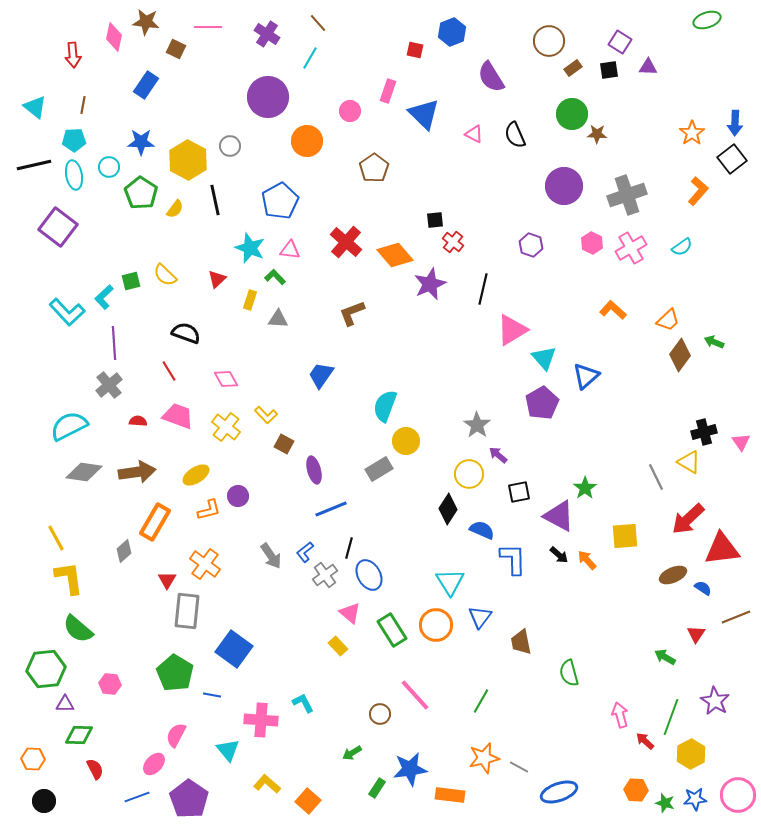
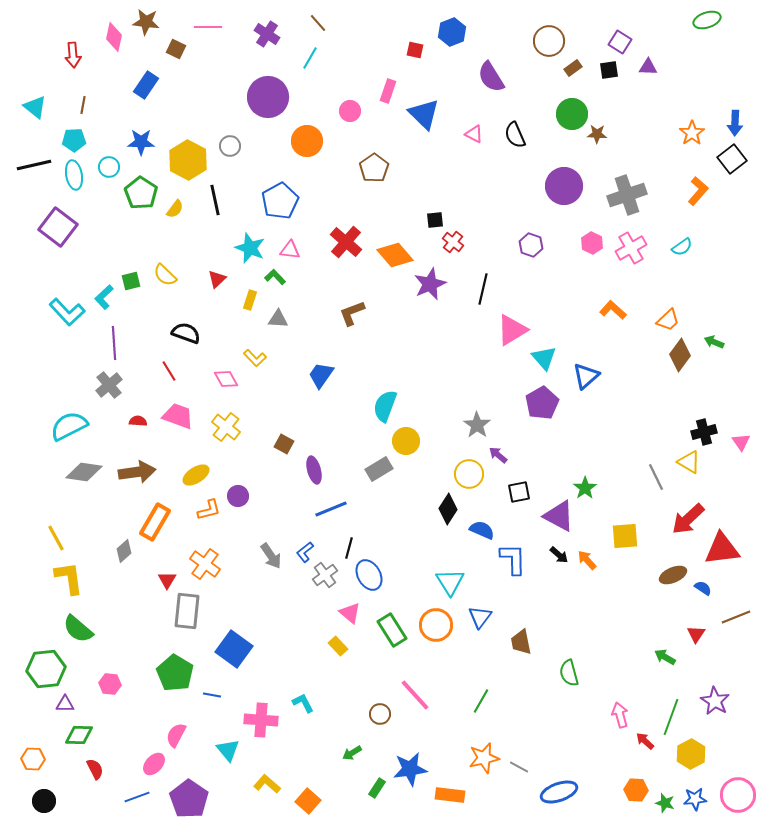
yellow L-shape at (266, 415): moved 11 px left, 57 px up
